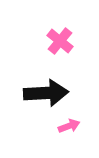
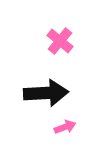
pink arrow: moved 4 px left, 1 px down
